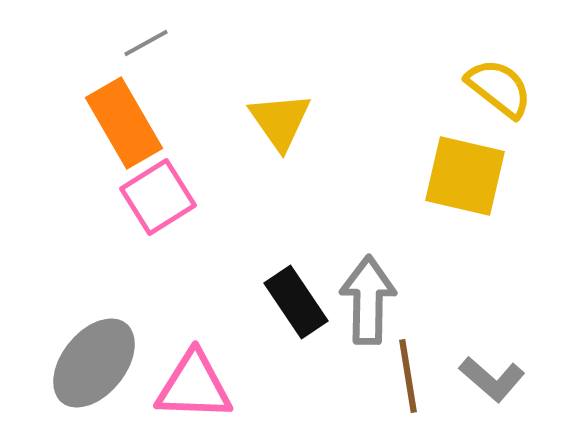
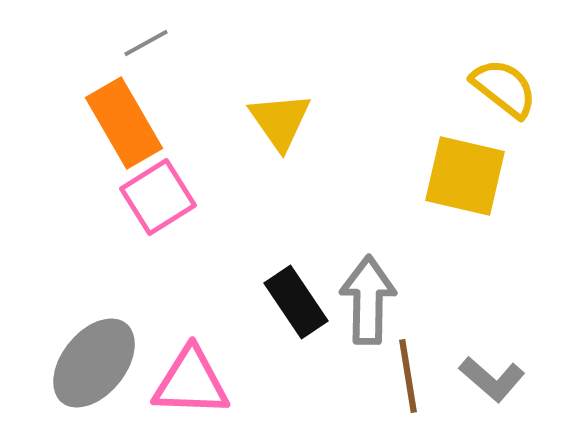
yellow semicircle: moved 5 px right
pink triangle: moved 3 px left, 4 px up
